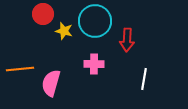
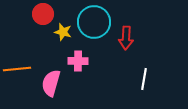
cyan circle: moved 1 px left, 1 px down
yellow star: moved 1 px left, 1 px down
red arrow: moved 1 px left, 2 px up
pink cross: moved 16 px left, 3 px up
orange line: moved 3 px left
